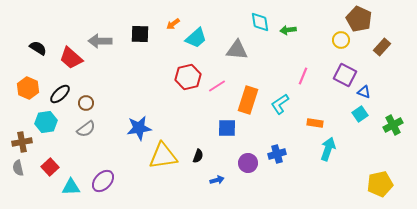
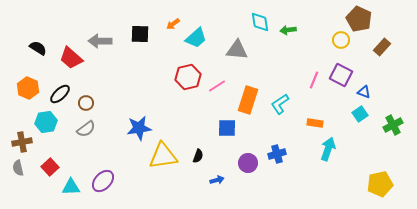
purple square at (345, 75): moved 4 px left
pink line at (303, 76): moved 11 px right, 4 px down
